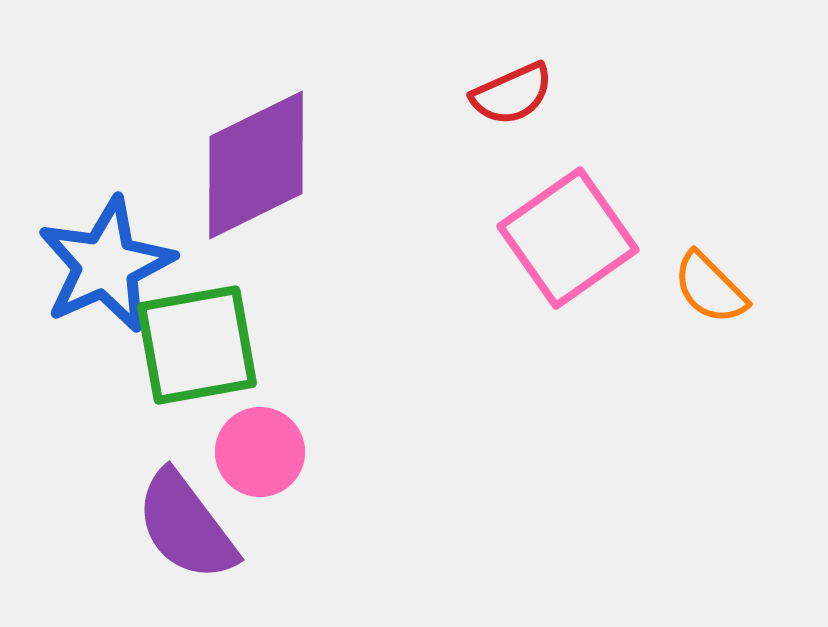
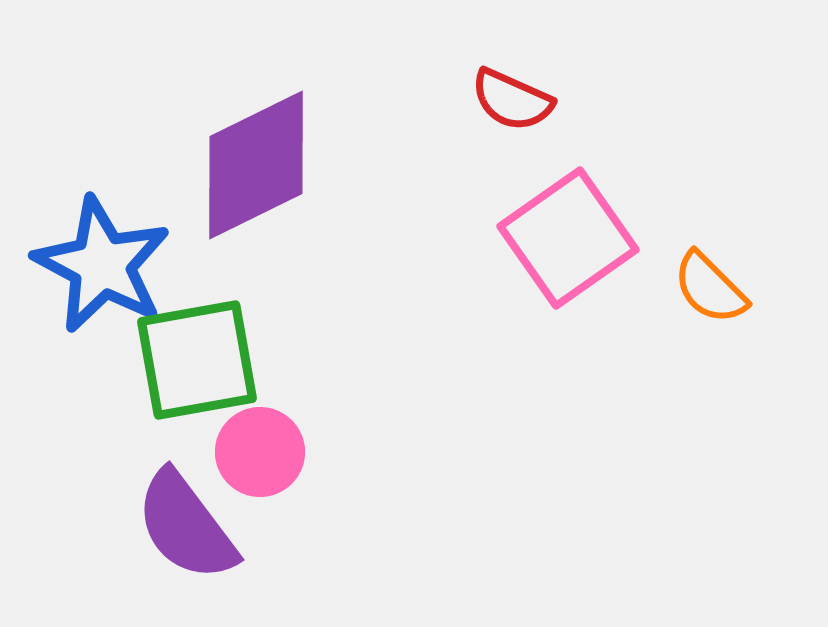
red semicircle: moved 6 px down; rotated 48 degrees clockwise
blue star: moved 4 px left; rotated 20 degrees counterclockwise
green square: moved 15 px down
